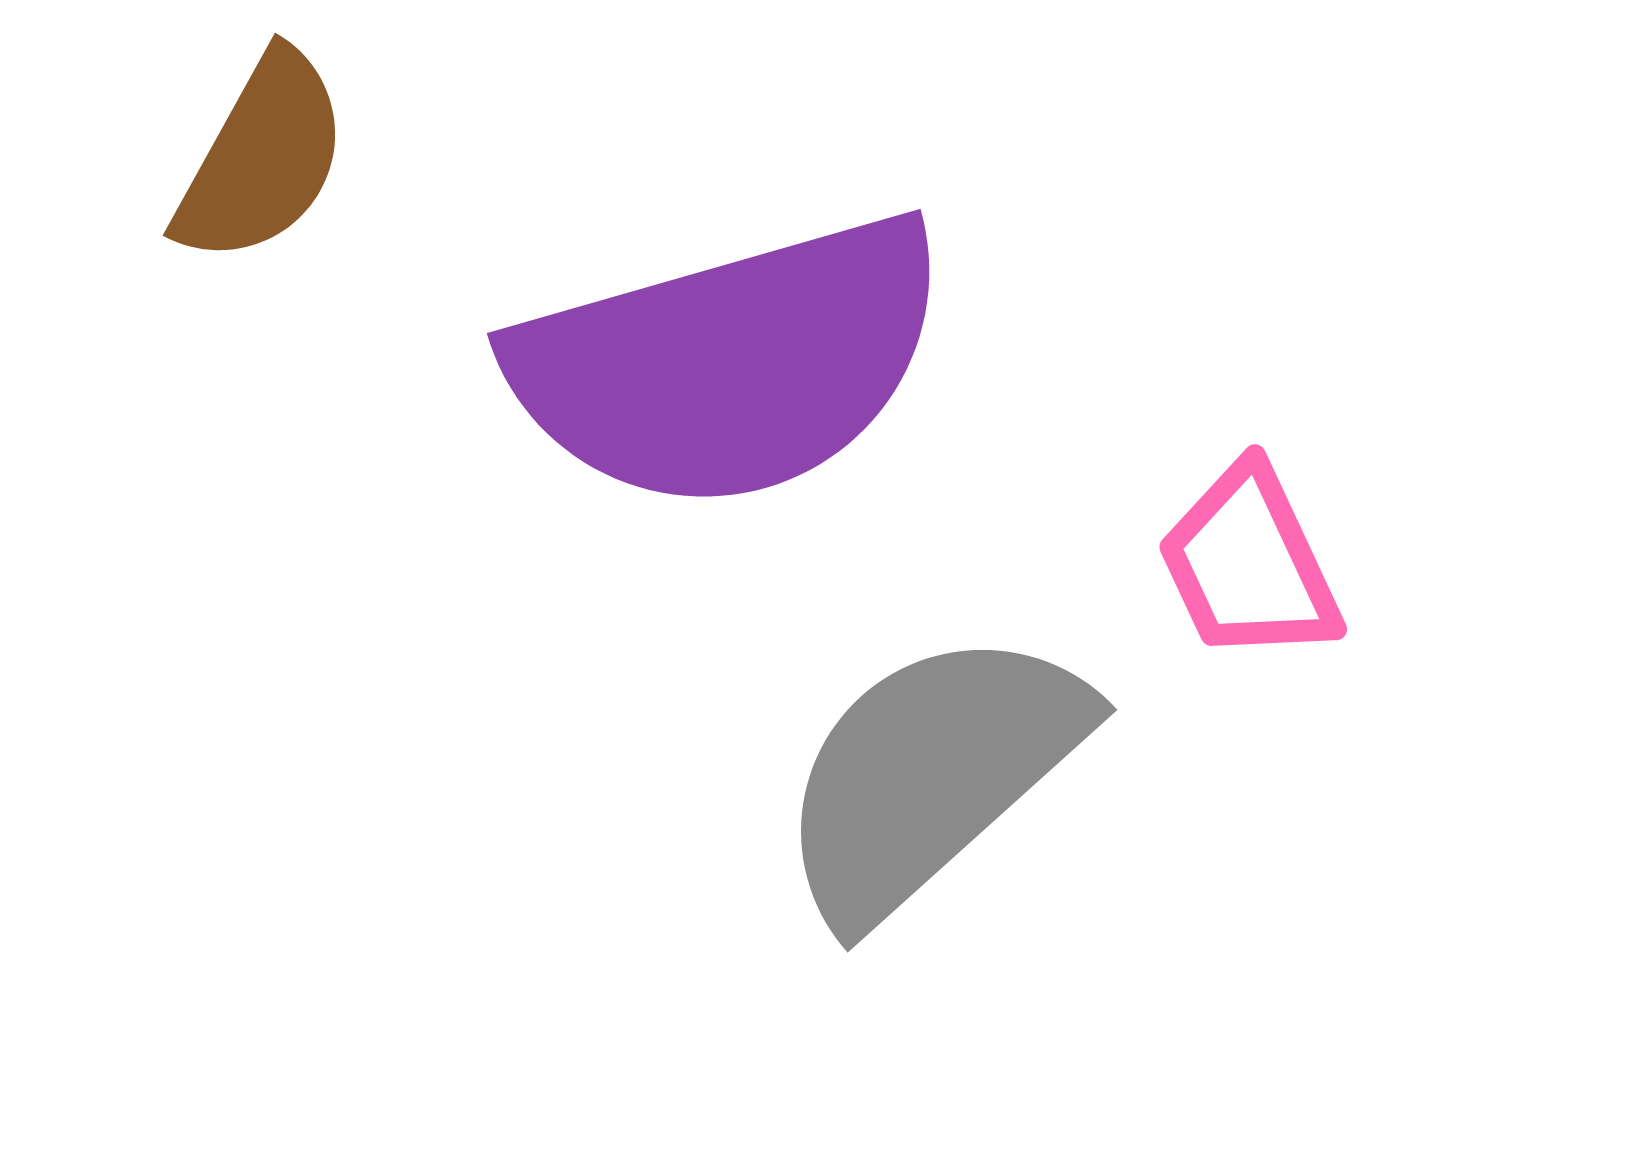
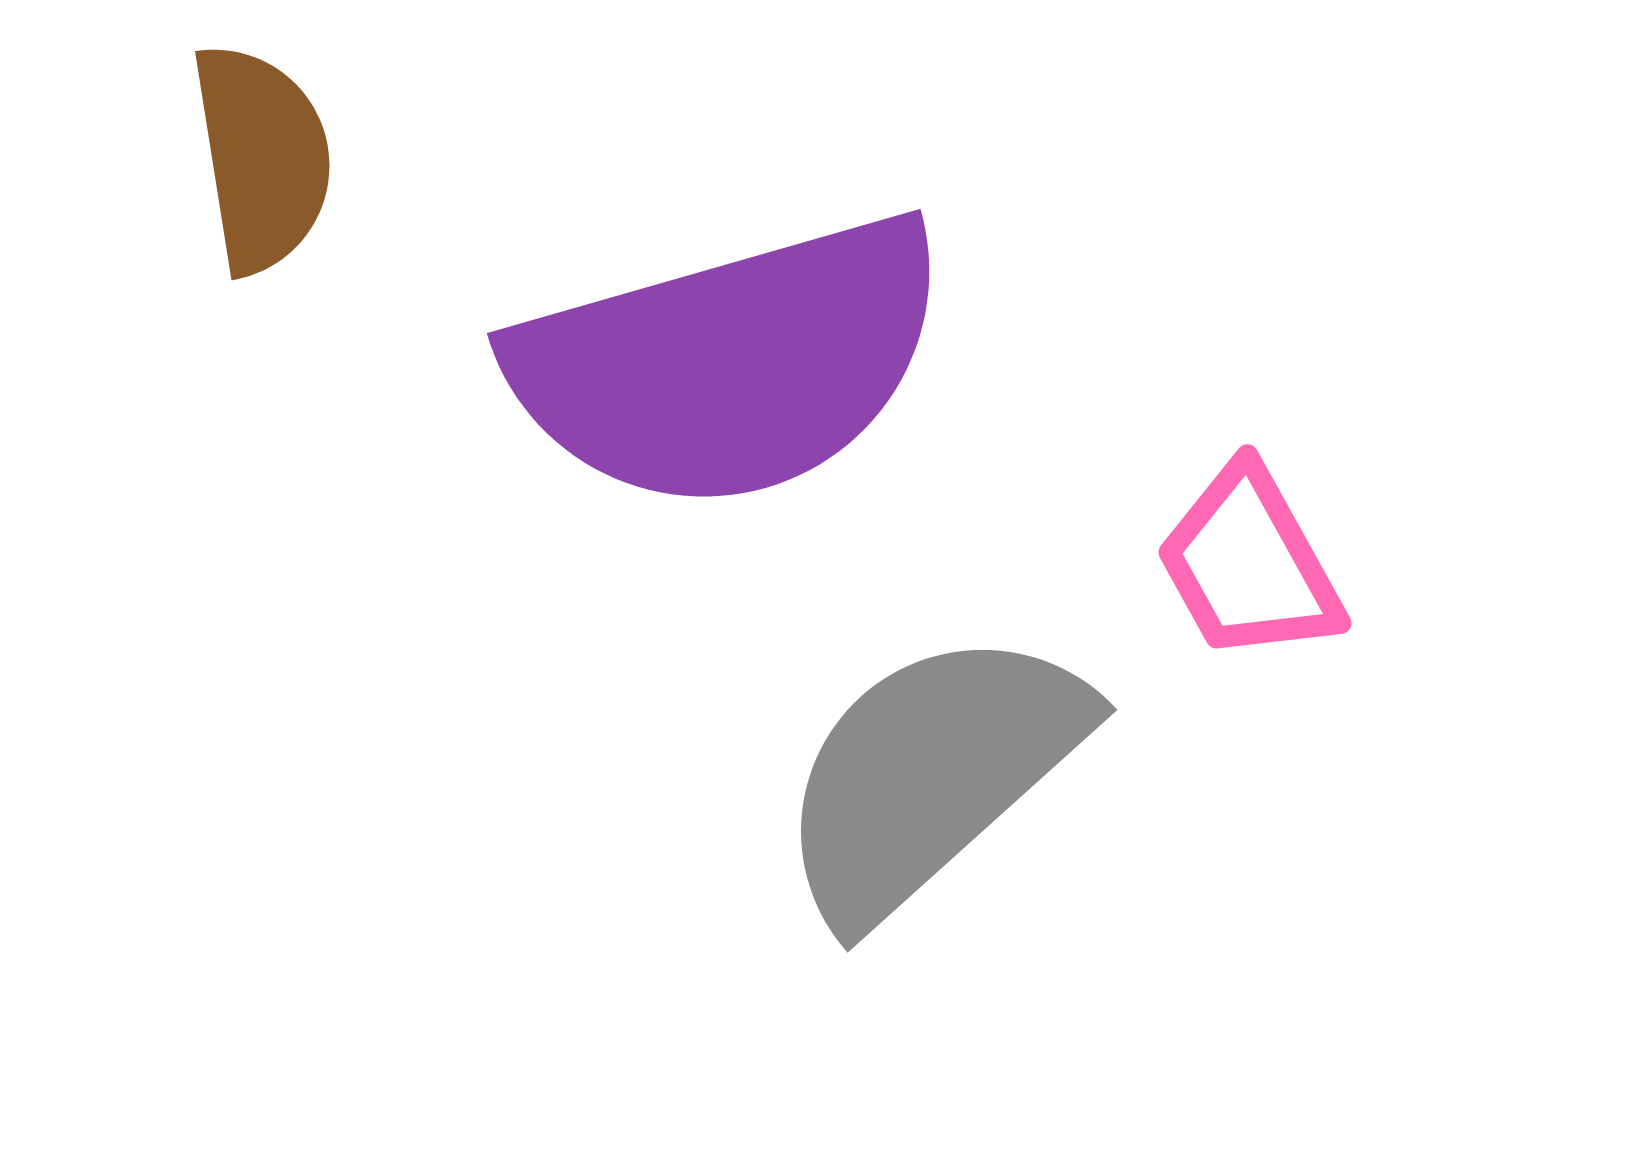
brown semicircle: rotated 38 degrees counterclockwise
pink trapezoid: rotated 4 degrees counterclockwise
